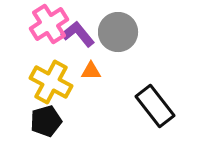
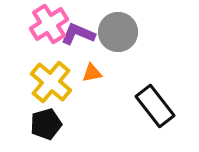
purple L-shape: rotated 28 degrees counterclockwise
orange triangle: moved 1 px right, 2 px down; rotated 10 degrees counterclockwise
yellow cross: rotated 12 degrees clockwise
black pentagon: moved 3 px down
